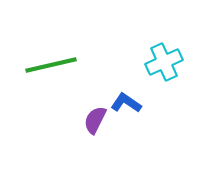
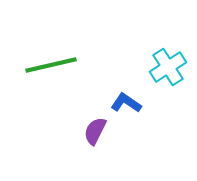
cyan cross: moved 4 px right, 5 px down; rotated 9 degrees counterclockwise
purple semicircle: moved 11 px down
